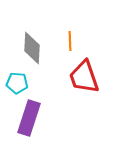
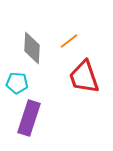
orange line: moved 1 px left; rotated 54 degrees clockwise
